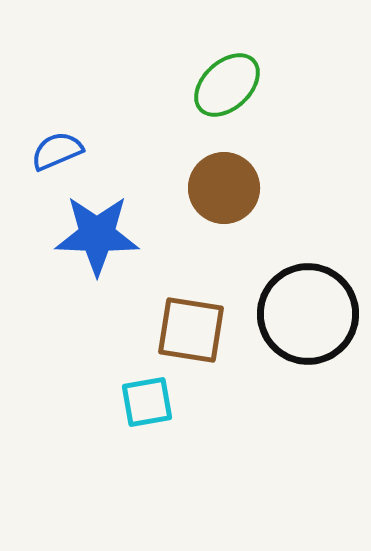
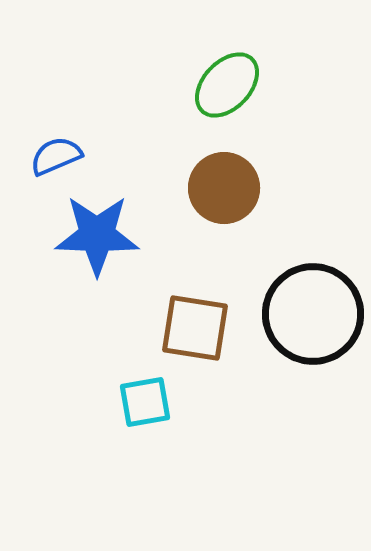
green ellipse: rotated 4 degrees counterclockwise
blue semicircle: moved 1 px left, 5 px down
black circle: moved 5 px right
brown square: moved 4 px right, 2 px up
cyan square: moved 2 px left
